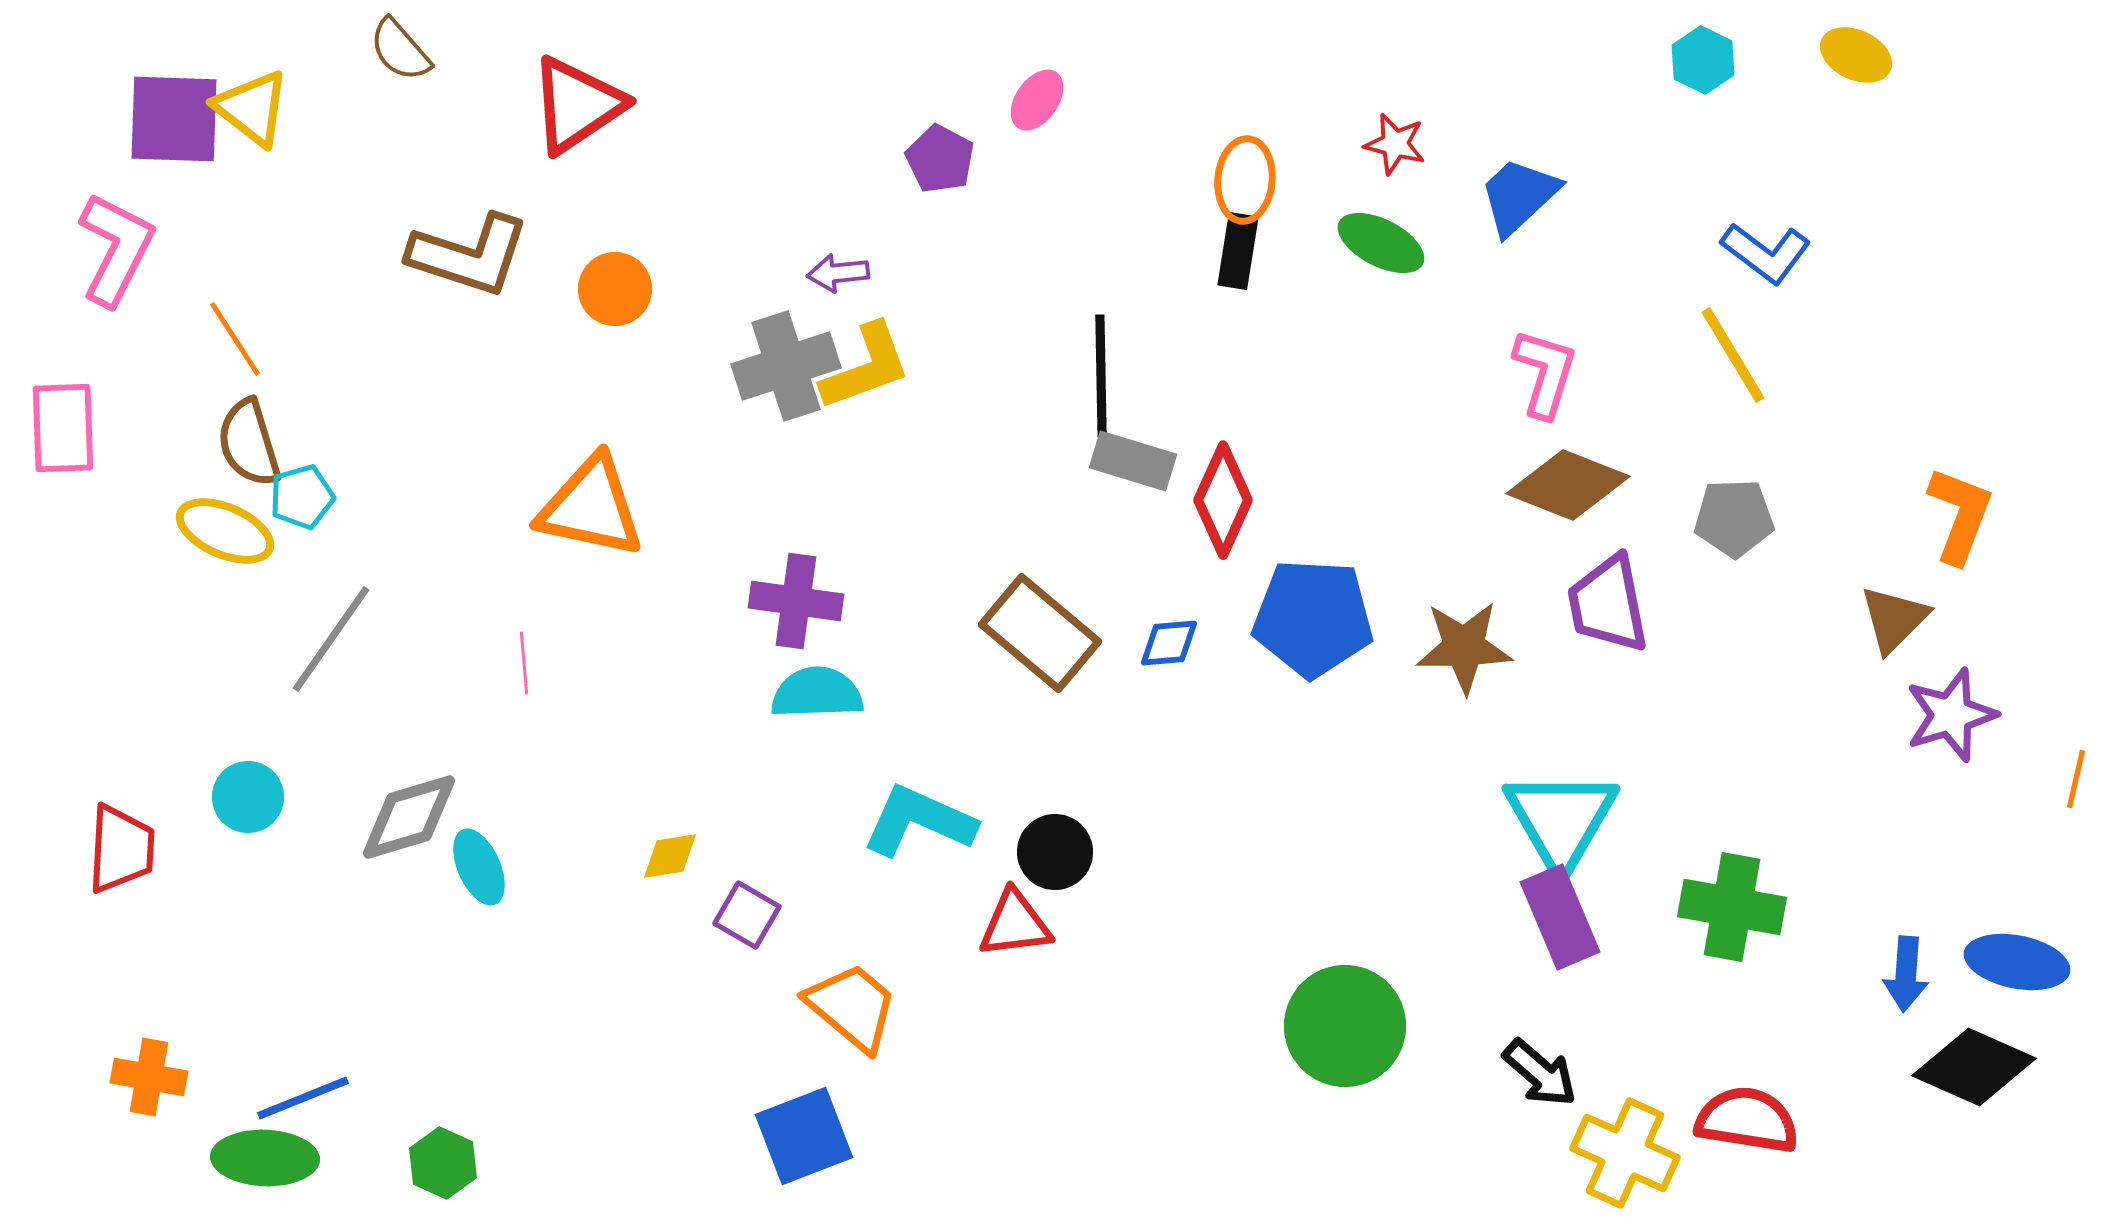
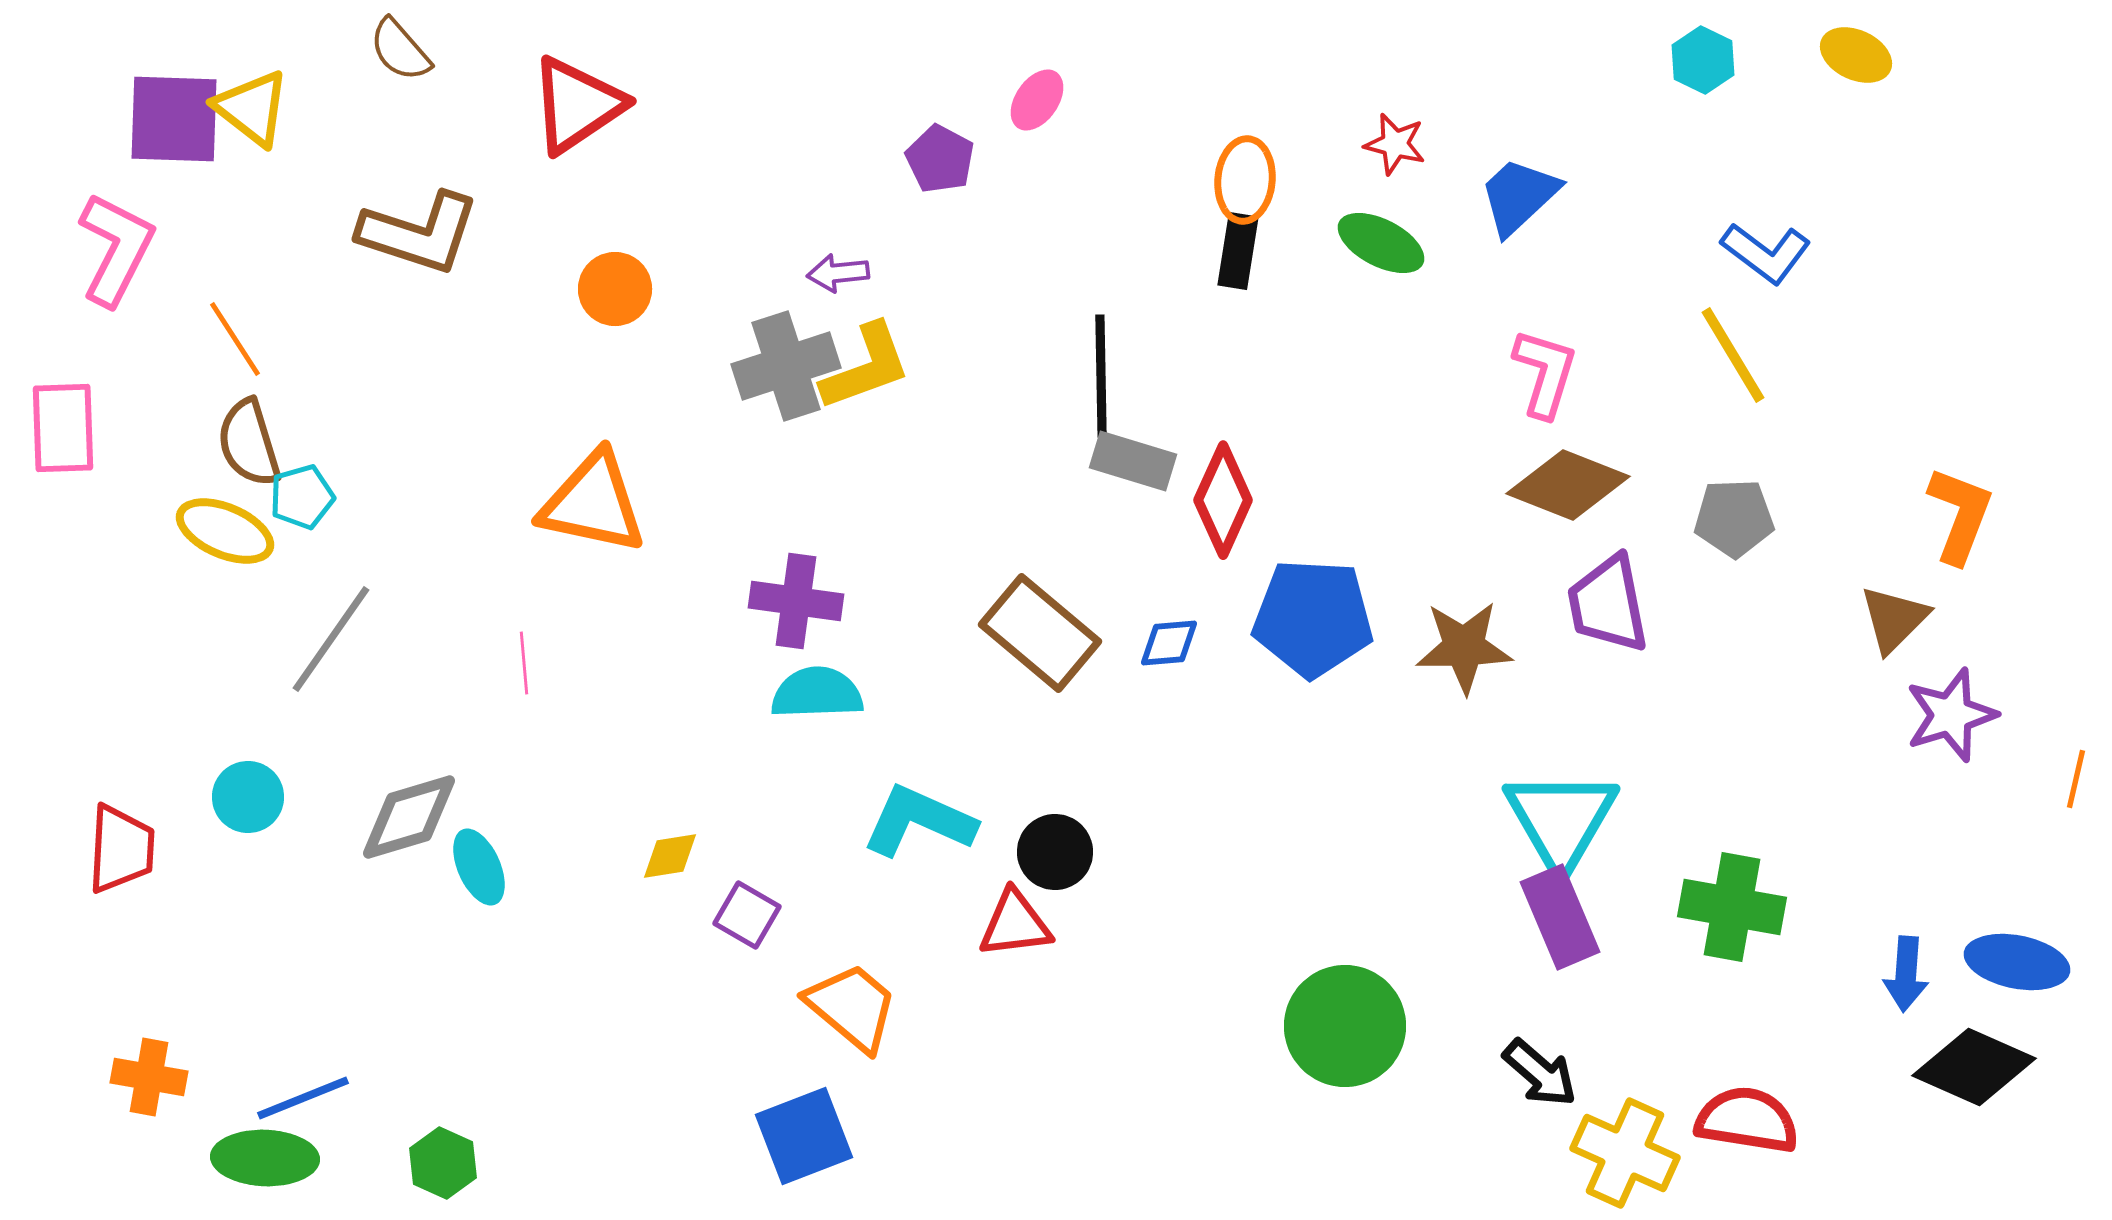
brown L-shape at (469, 255): moved 50 px left, 22 px up
orange triangle at (591, 507): moved 2 px right, 4 px up
